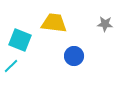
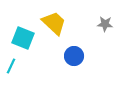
yellow trapezoid: rotated 36 degrees clockwise
cyan square: moved 3 px right, 2 px up
cyan line: rotated 21 degrees counterclockwise
